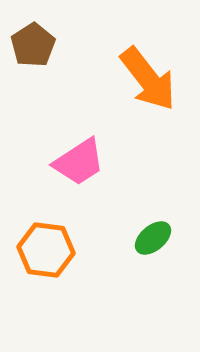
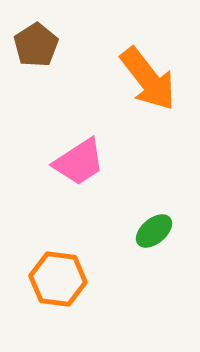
brown pentagon: moved 3 px right
green ellipse: moved 1 px right, 7 px up
orange hexagon: moved 12 px right, 29 px down
